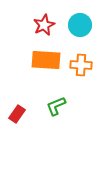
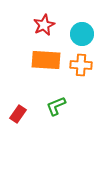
cyan circle: moved 2 px right, 9 px down
red rectangle: moved 1 px right
